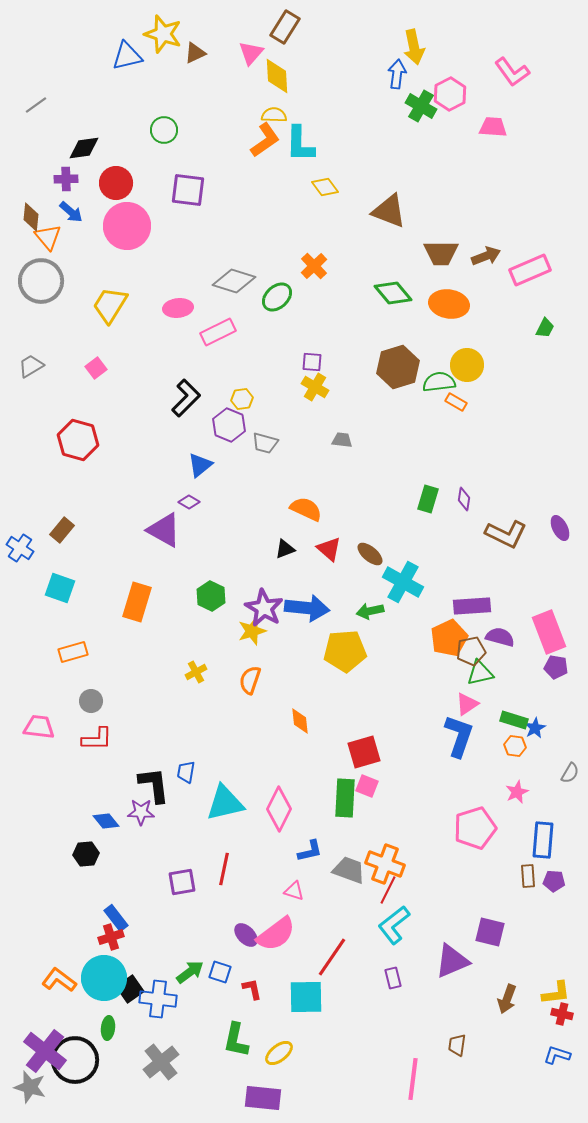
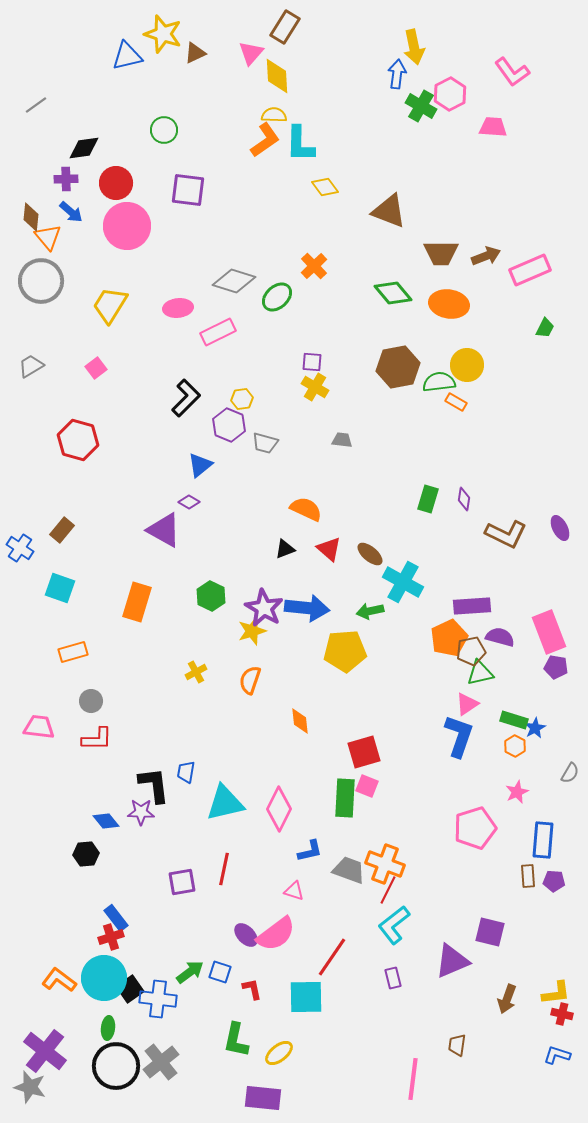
brown hexagon at (398, 367): rotated 6 degrees clockwise
orange hexagon at (515, 746): rotated 20 degrees clockwise
black circle at (75, 1060): moved 41 px right, 6 px down
